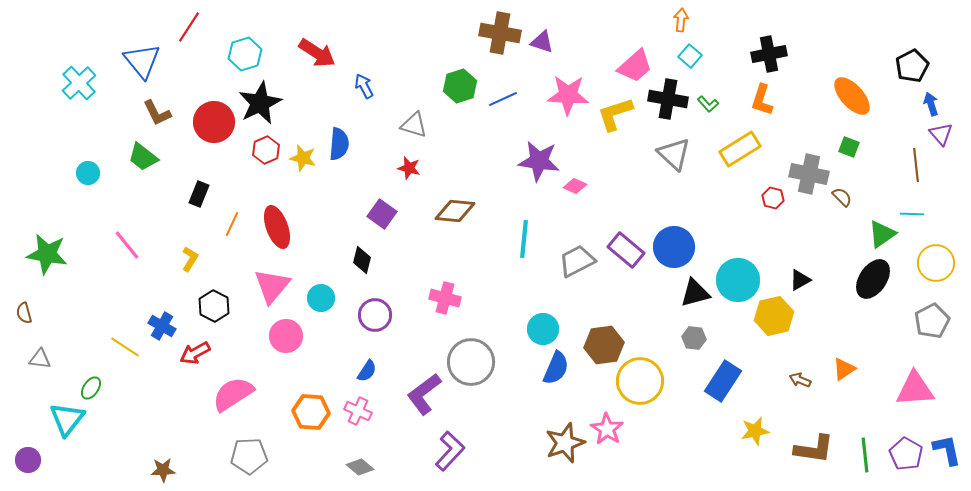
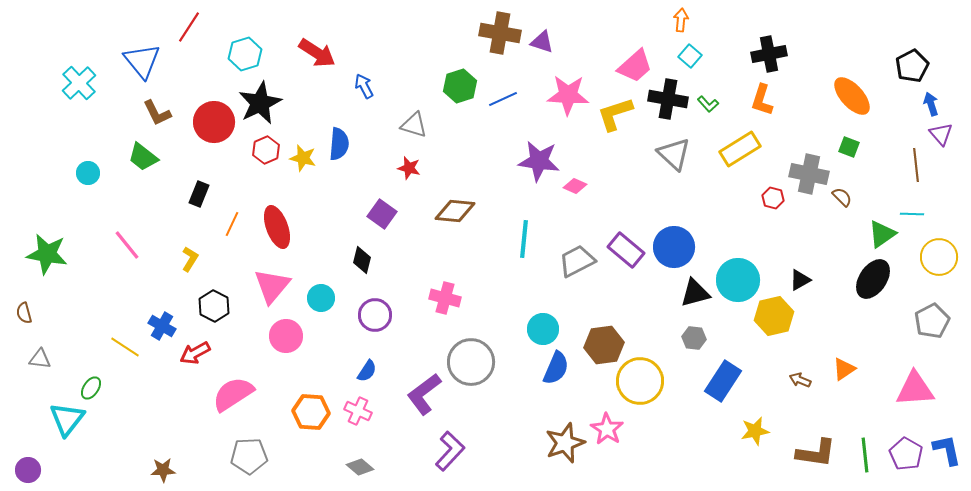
yellow circle at (936, 263): moved 3 px right, 6 px up
brown L-shape at (814, 449): moved 2 px right, 4 px down
purple circle at (28, 460): moved 10 px down
